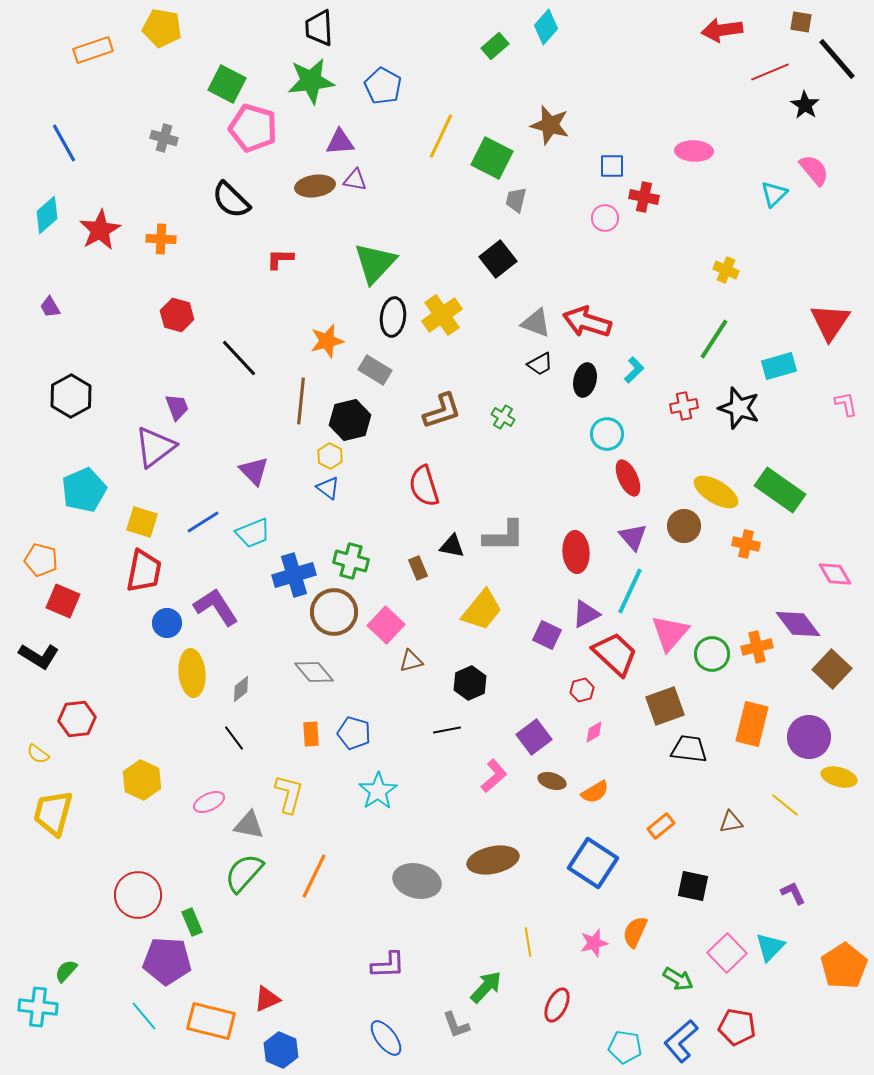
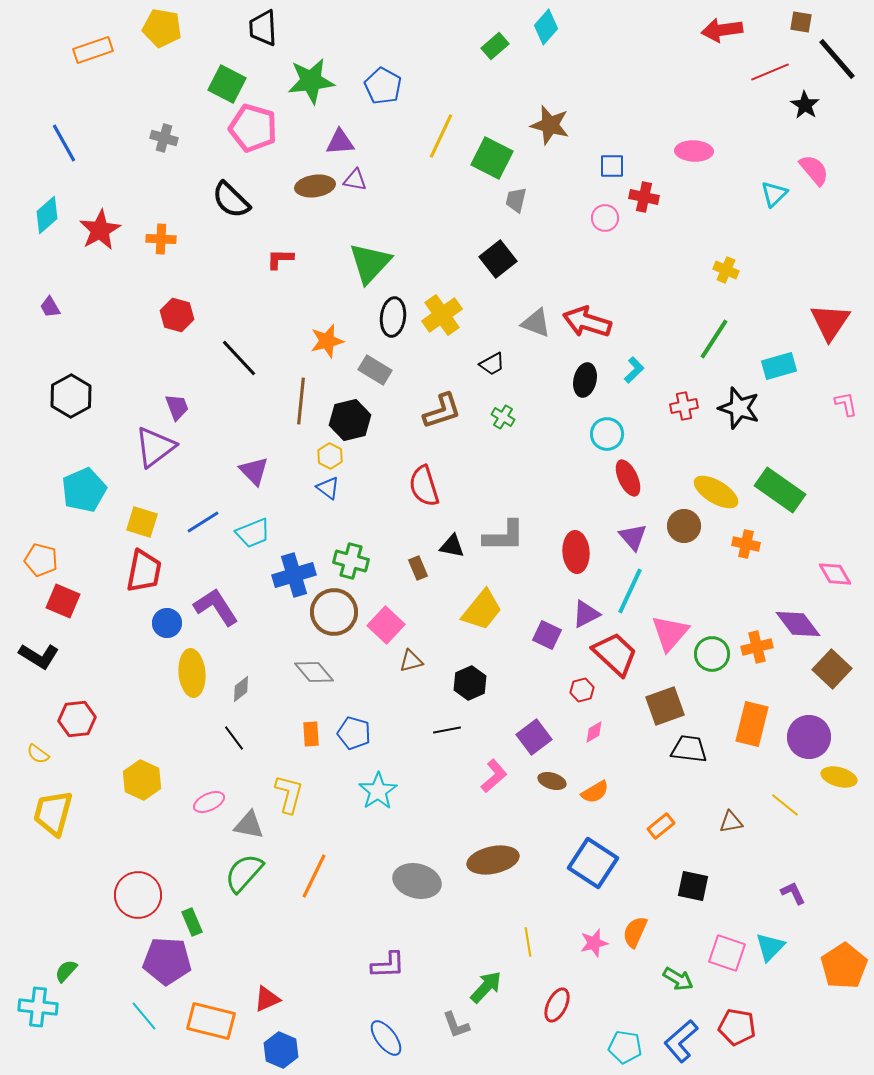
black trapezoid at (319, 28): moved 56 px left
green triangle at (375, 263): moved 5 px left
black trapezoid at (540, 364): moved 48 px left
pink square at (727, 953): rotated 27 degrees counterclockwise
